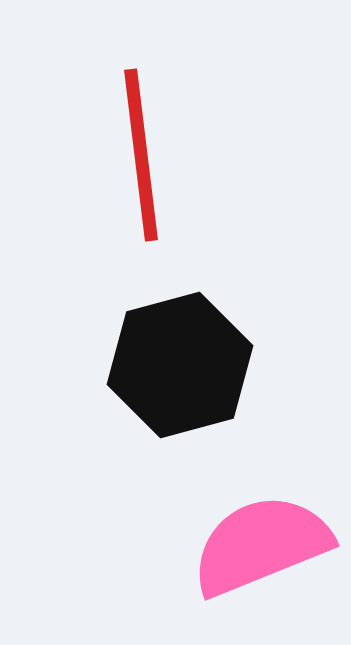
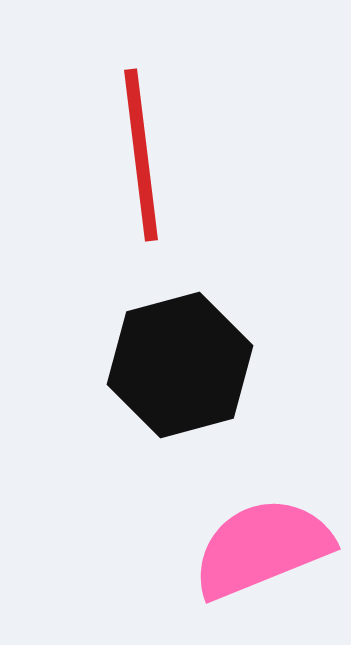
pink semicircle: moved 1 px right, 3 px down
